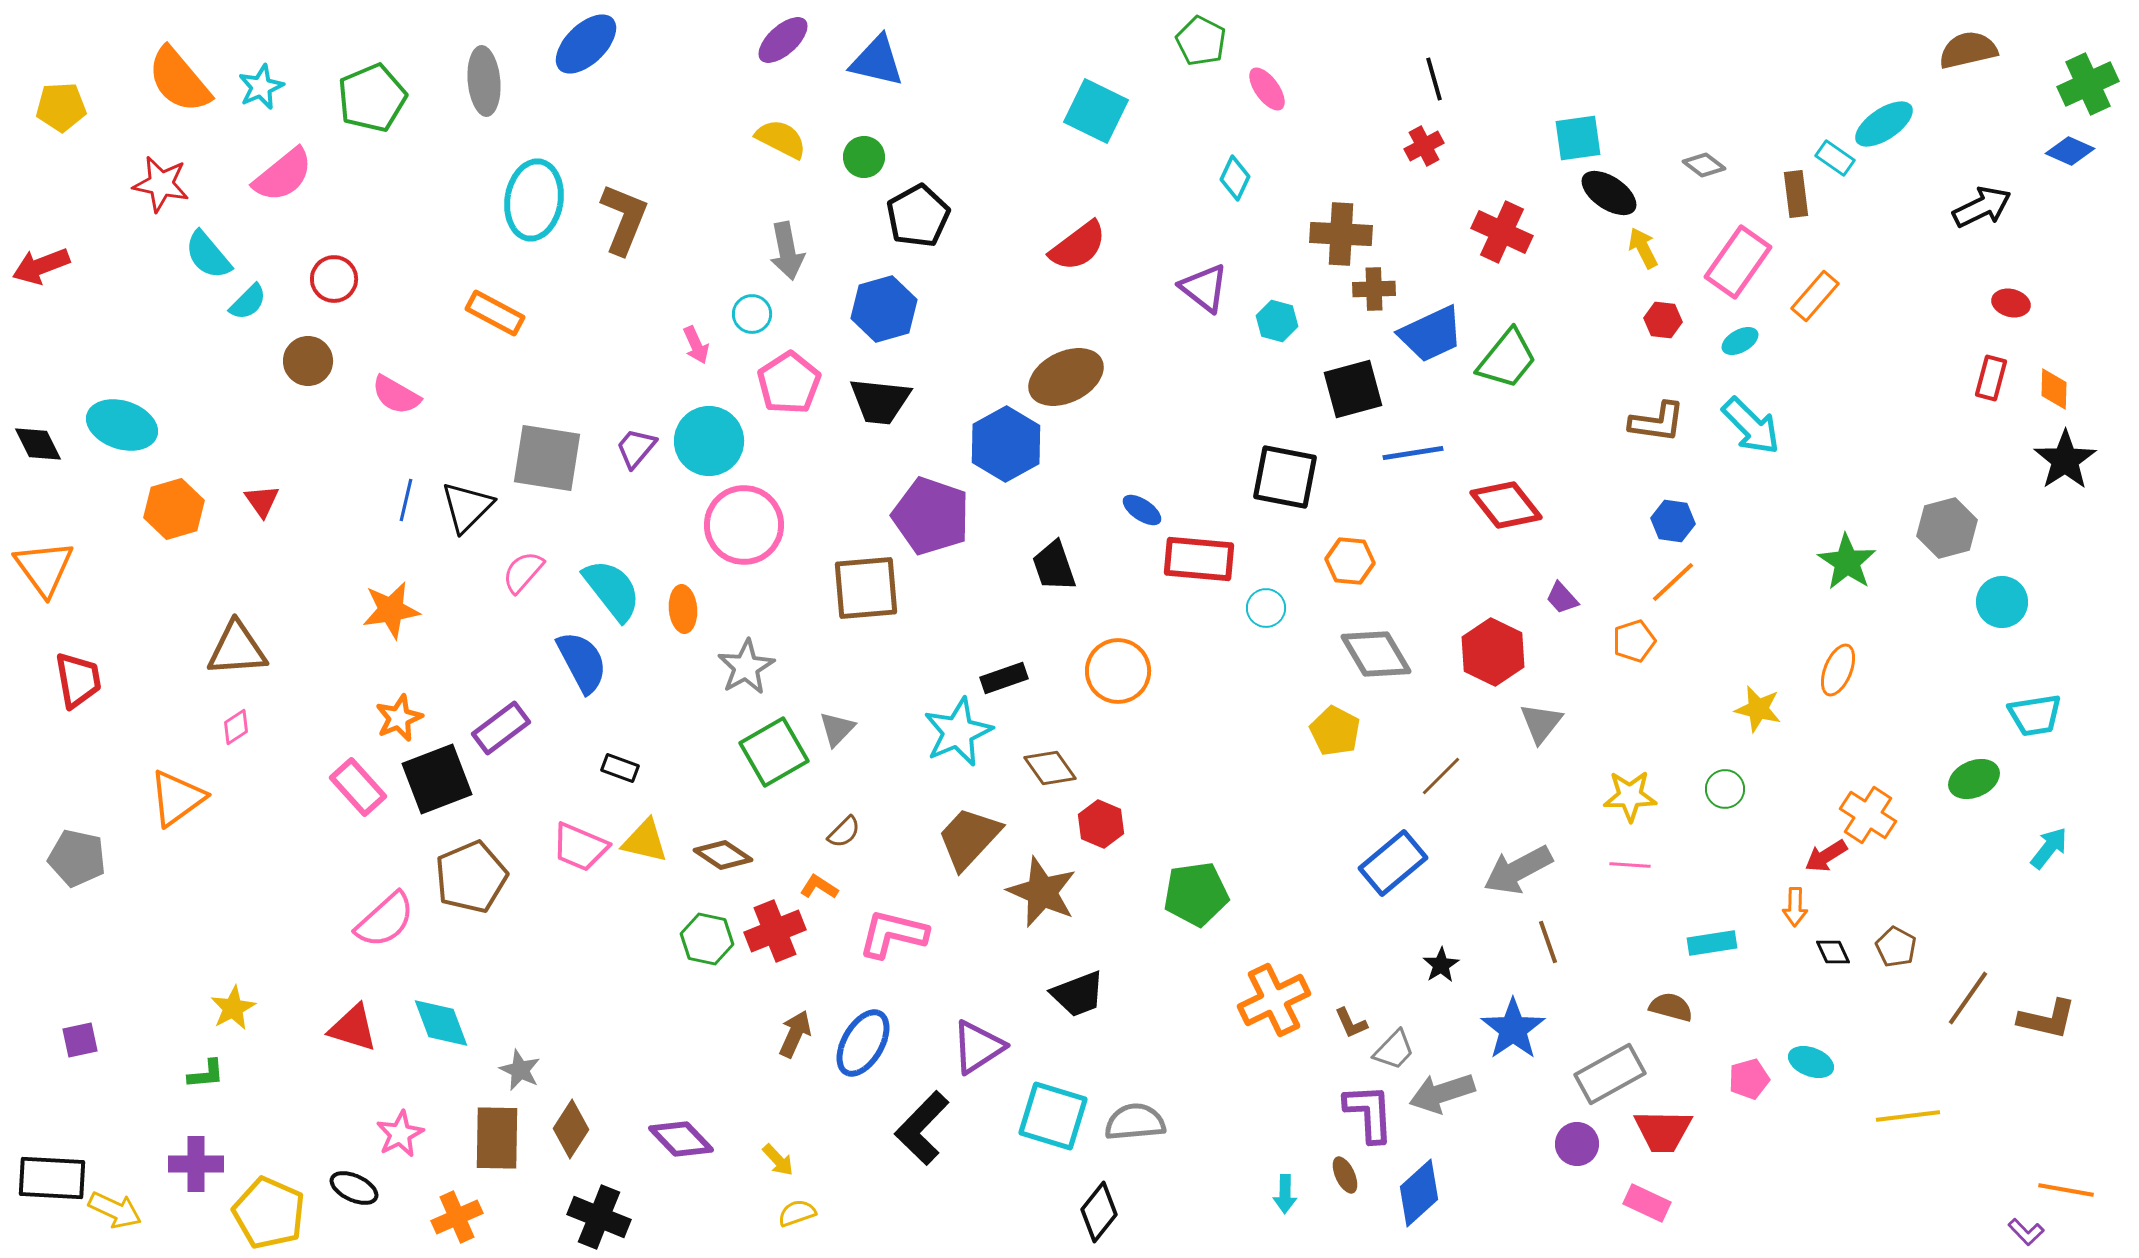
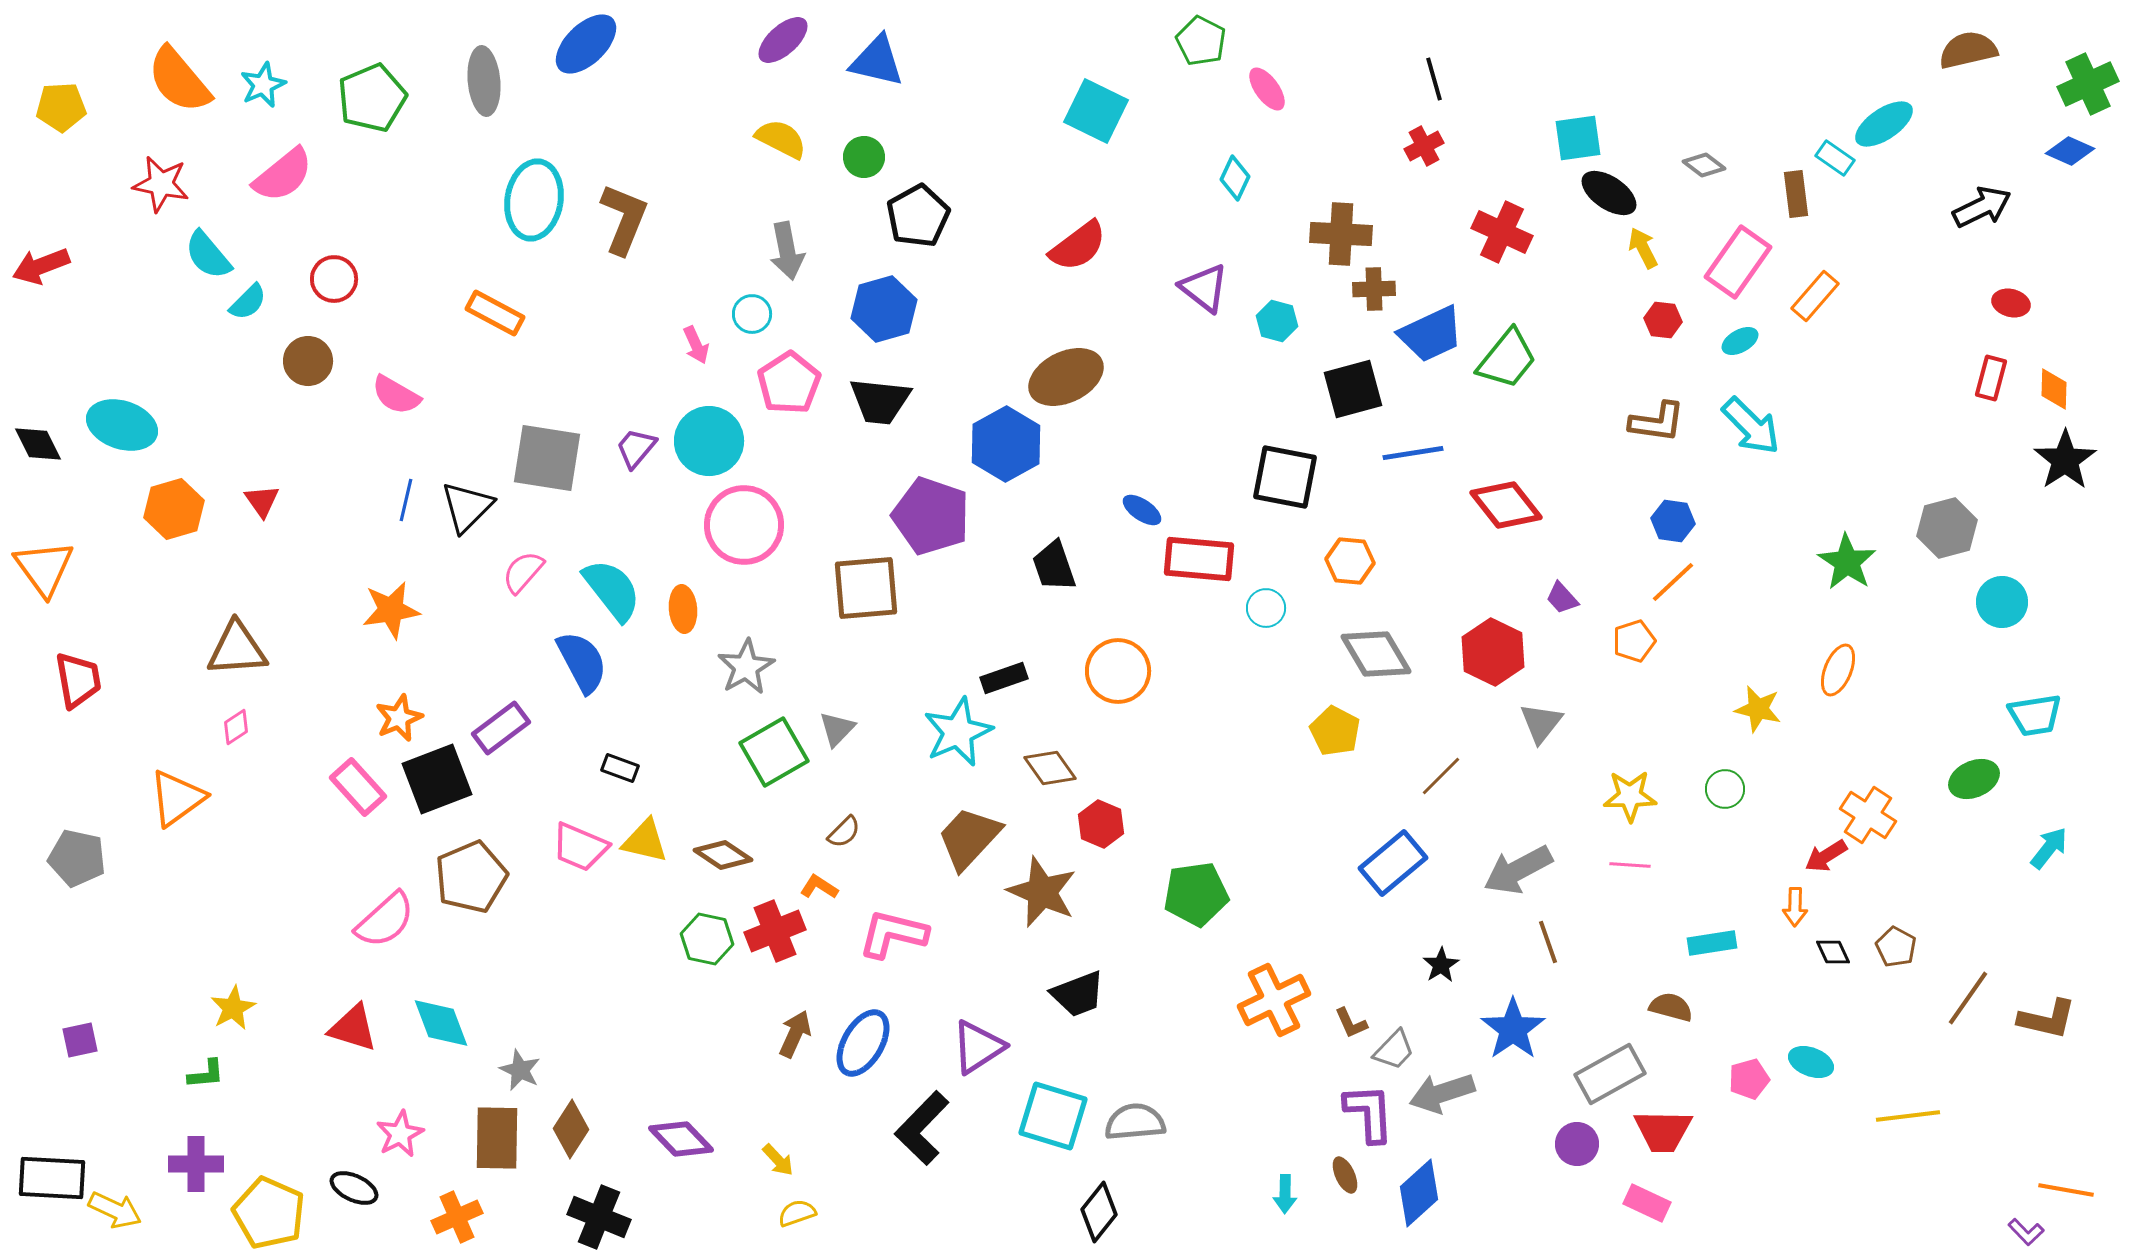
cyan star at (261, 87): moved 2 px right, 2 px up
